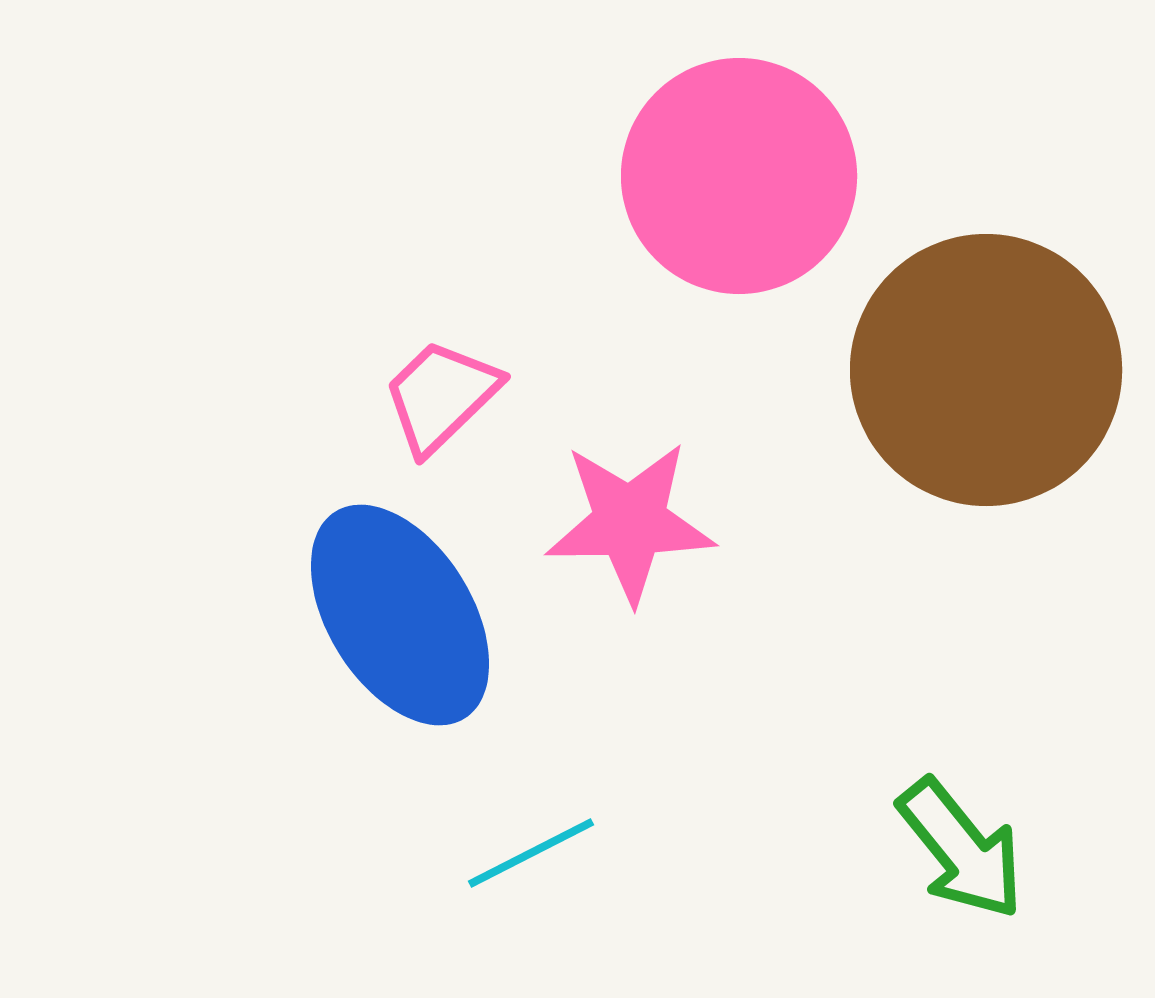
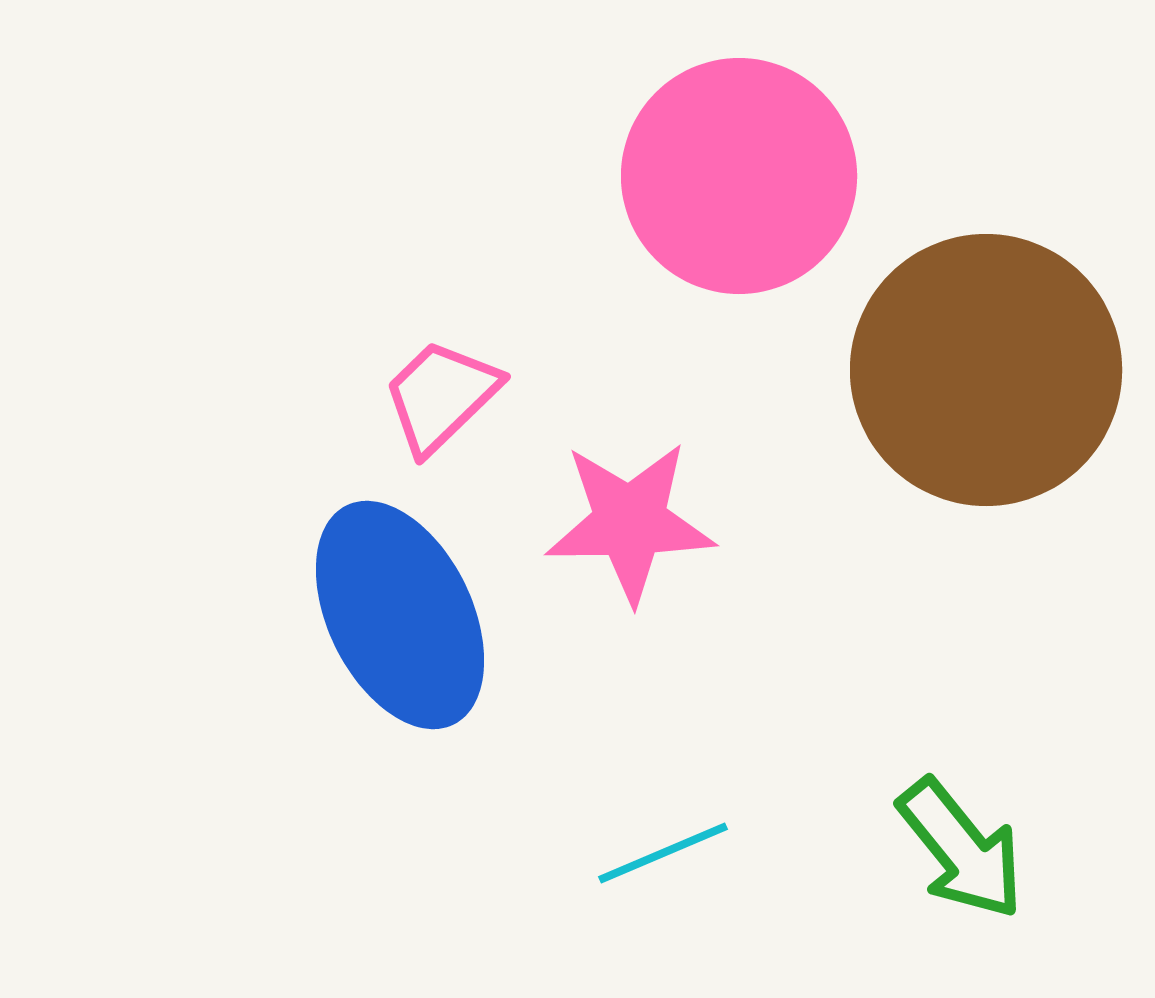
blue ellipse: rotated 6 degrees clockwise
cyan line: moved 132 px right; rotated 4 degrees clockwise
